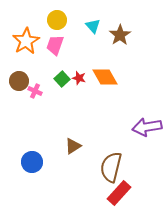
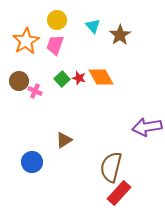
orange diamond: moved 4 px left
brown triangle: moved 9 px left, 6 px up
